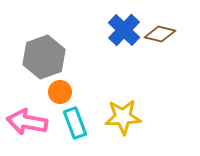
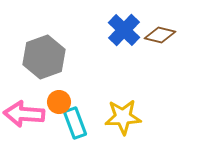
brown diamond: moved 1 px down
orange circle: moved 1 px left, 10 px down
pink arrow: moved 3 px left, 8 px up; rotated 6 degrees counterclockwise
